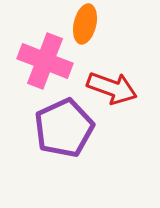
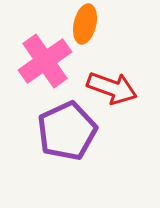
pink cross: rotated 34 degrees clockwise
purple pentagon: moved 3 px right, 3 px down
